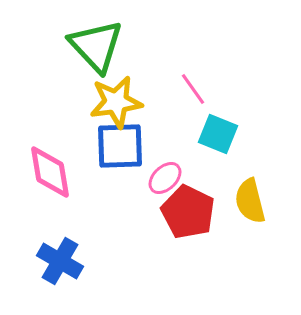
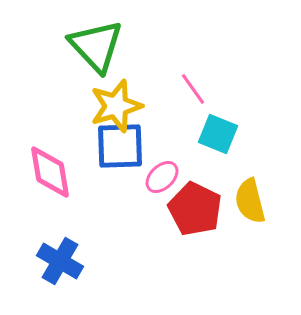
yellow star: moved 4 px down; rotated 8 degrees counterclockwise
pink ellipse: moved 3 px left, 1 px up
red pentagon: moved 7 px right, 3 px up
